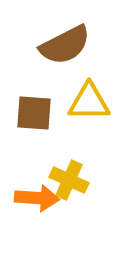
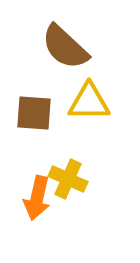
brown semicircle: moved 2 px down; rotated 70 degrees clockwise
yellow cross: moved 1 px left, 1 px up
orange arrow: rotated 99 degrees clockwise
